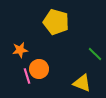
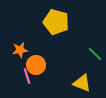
orange circle: moved 3 px left, 4 px up
